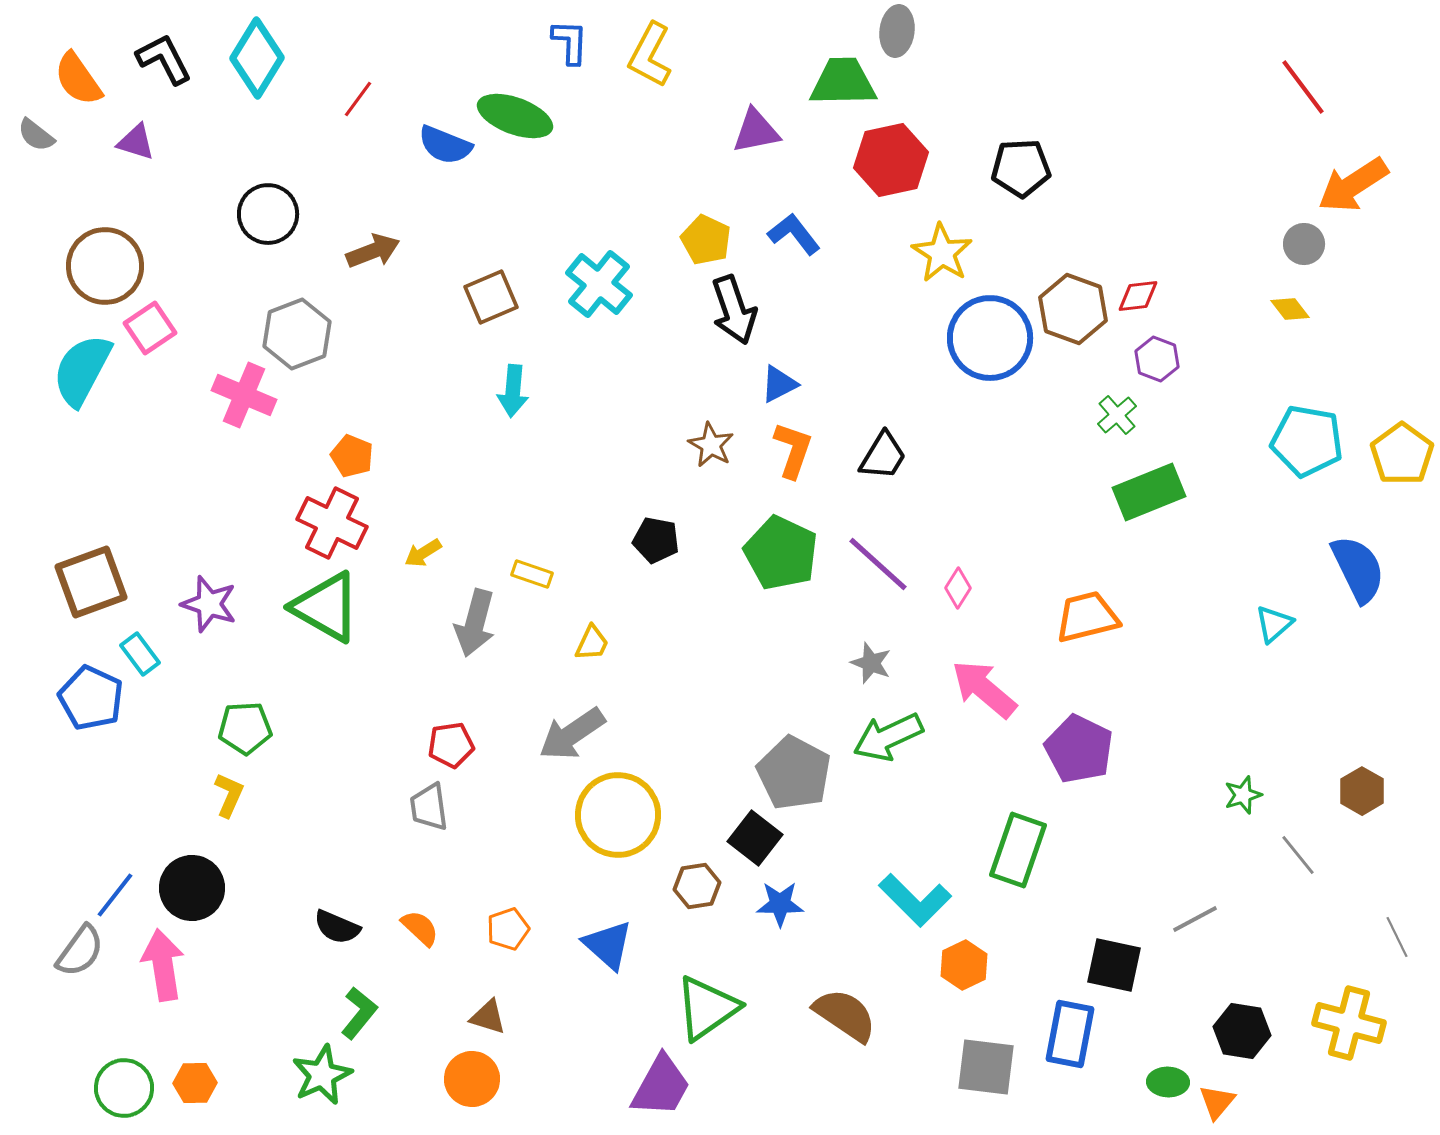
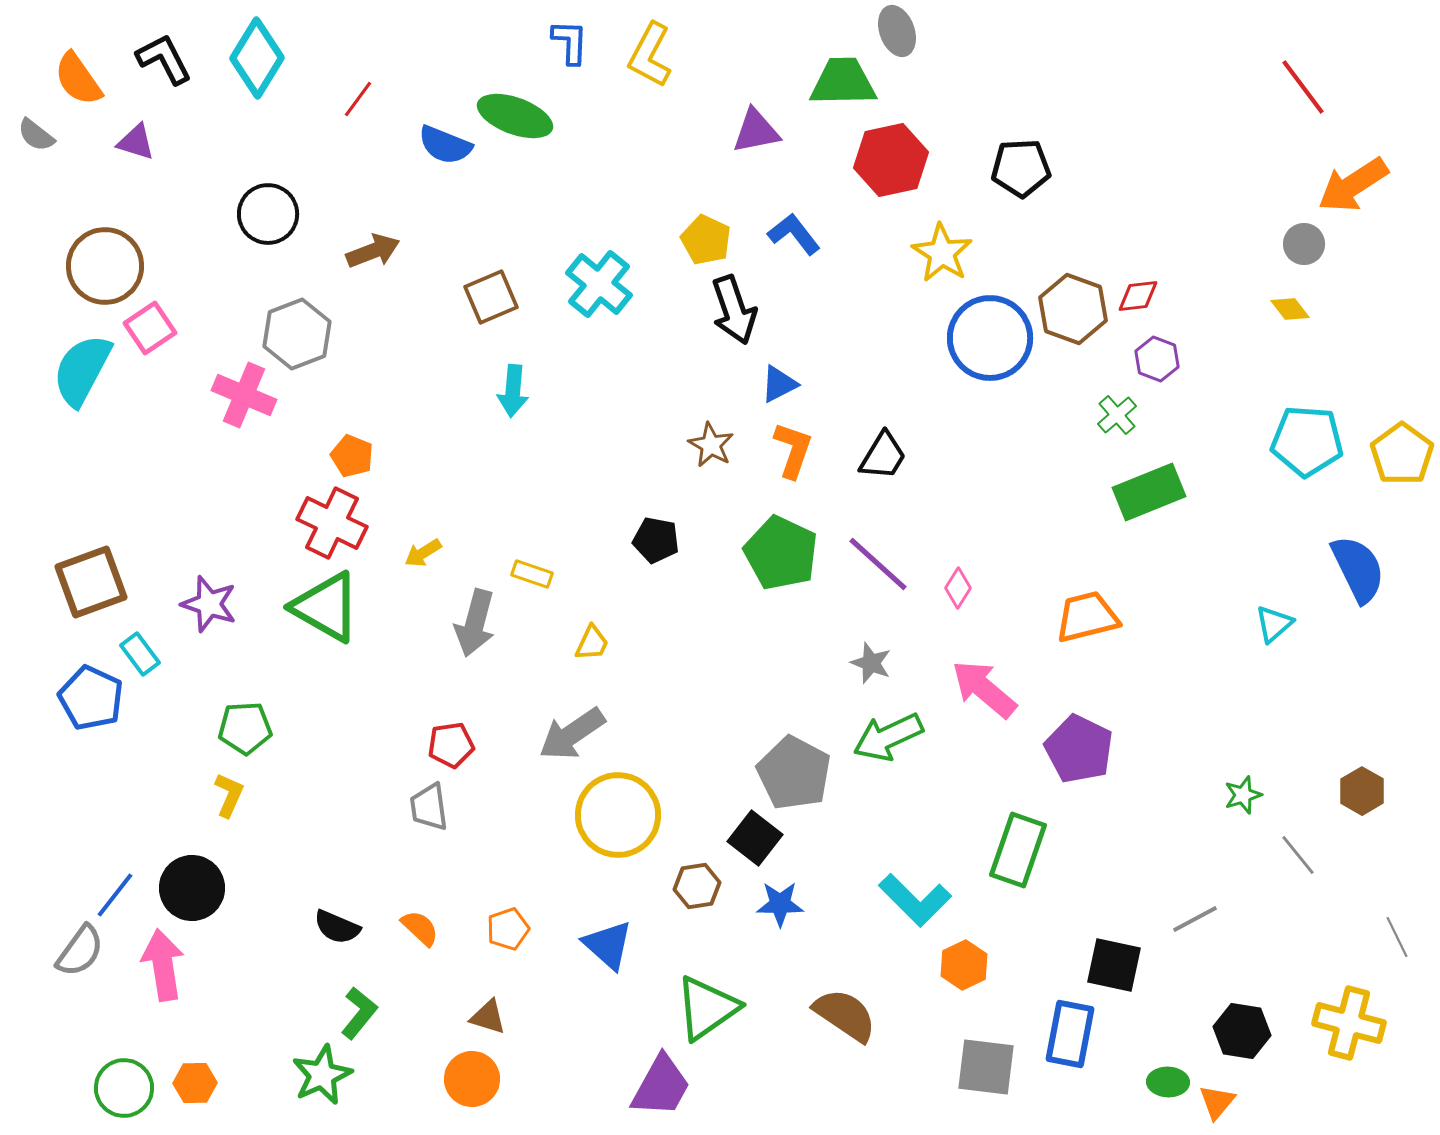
gray ellipse at (897, 31): rotated 27 degrees counterclockwise
cyan pentagon at (1307, 441): rotated 6 degrees counterclockwise
